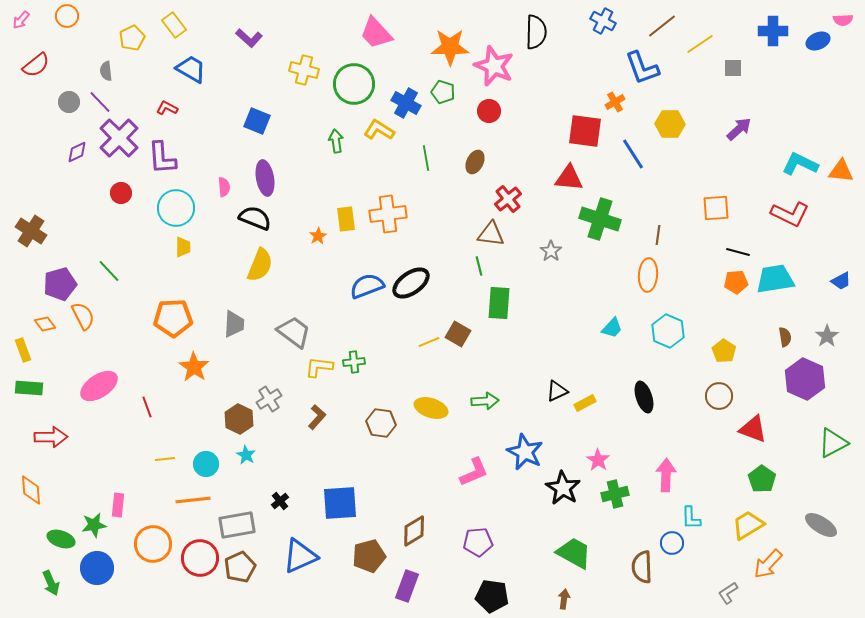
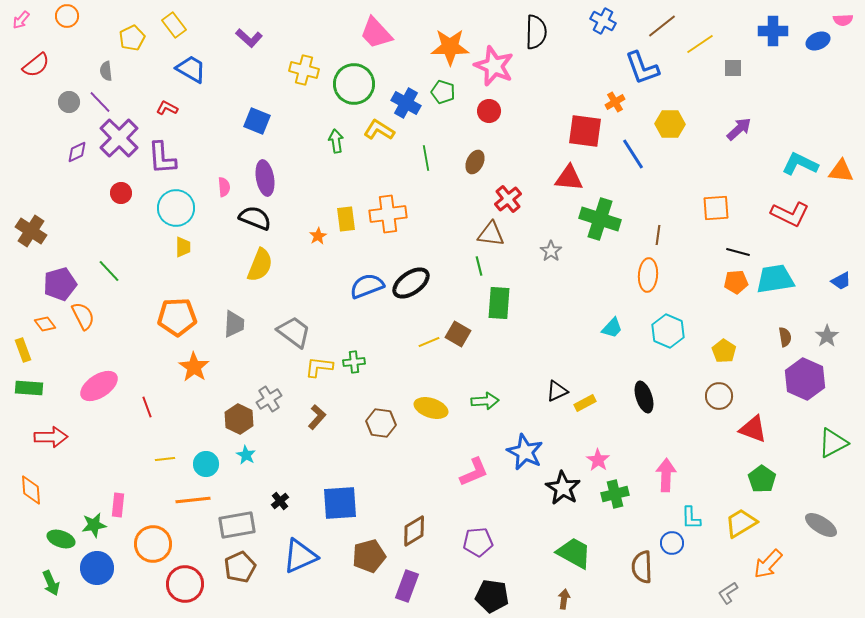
orange pentagon at (173, 318): moved 4 px right, 1 px up
yellow trapezoid at (748, 525): moved 7 px left, 2 px up
red circle at (200, 558): moved 15 px left, 26 px down
